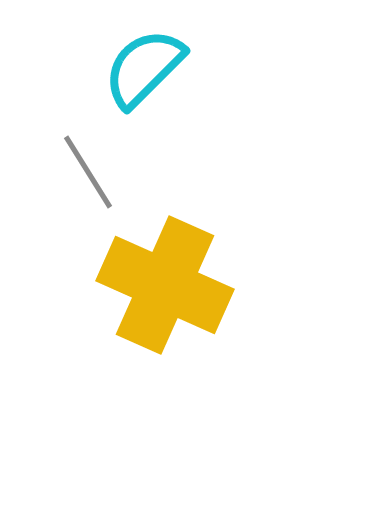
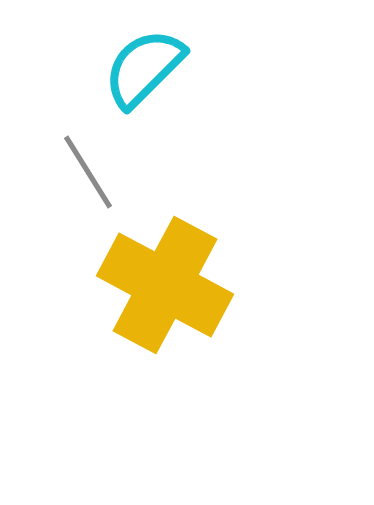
yellow cross: rotated 4 degrees clockwise
